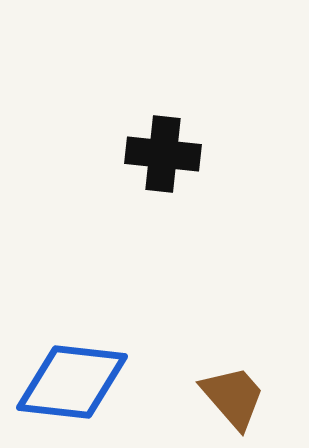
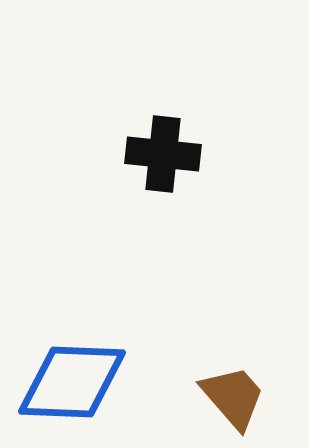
blue diamond: rotated 4 degrees counterclockwise
